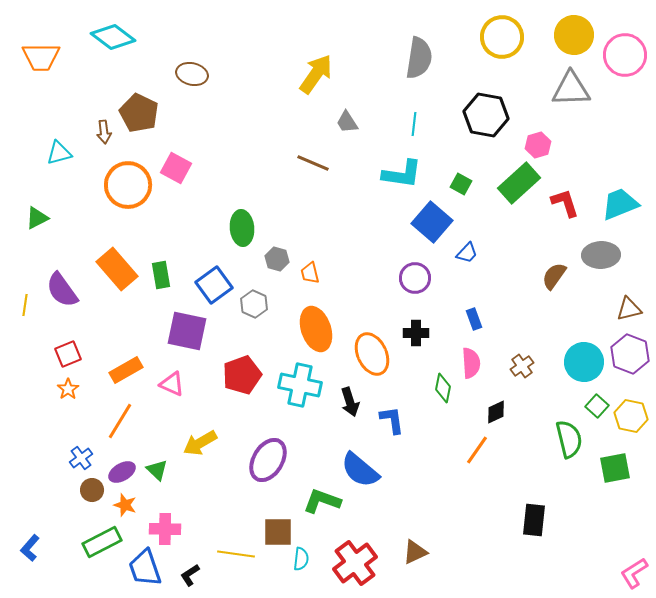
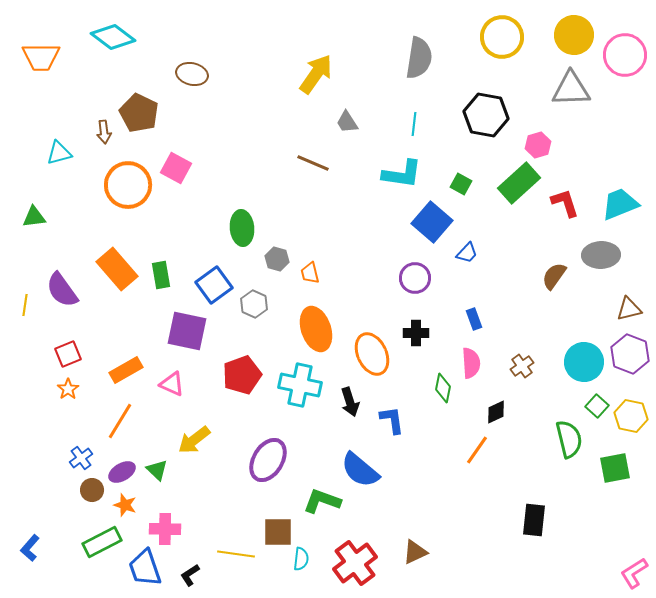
green triangle at (37, 218): moved 3 px left, 1 px up; rotated 20 degrees clockwise
yellow arrow at (200, 443): moved 6 px left, 3 px up; rotated 8 degrees counterclockwise
